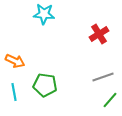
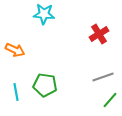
orange arrow: moved 11 px up
cyan line: moved 2 px right
